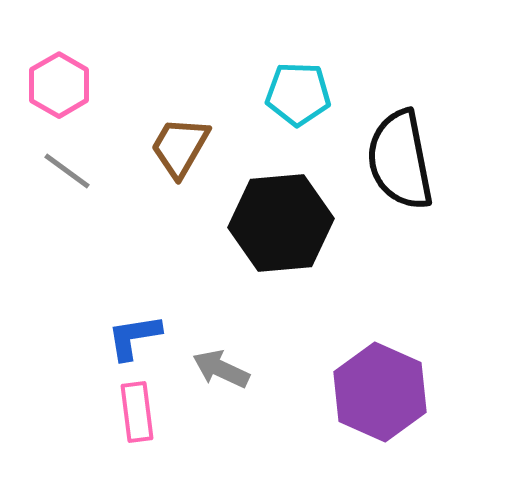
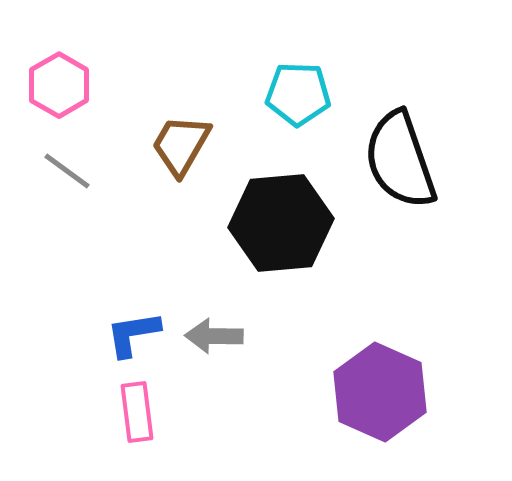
brown trapezoid: moved 1 px right, 2 px up
black semicircle: rotated 8 degrees counterclockwise
blue L-shape: moved 1 px left, 3 px up
gray arrow: moved 7 px left, 33 px up; rotated 24 degrees counterclockwise
